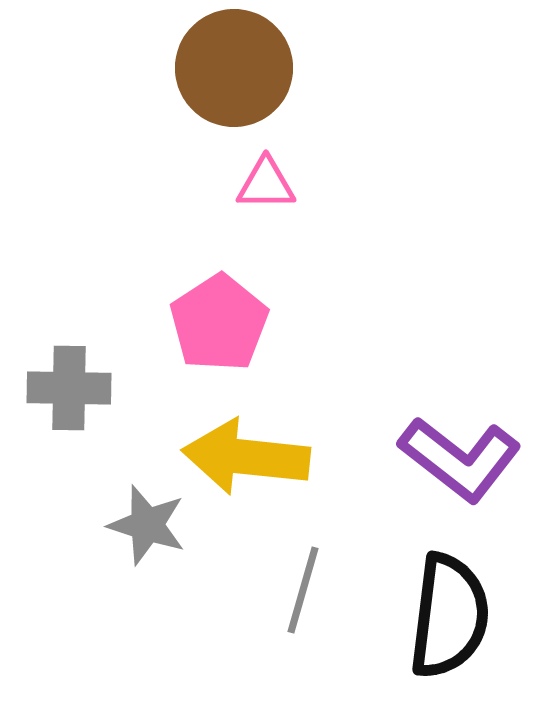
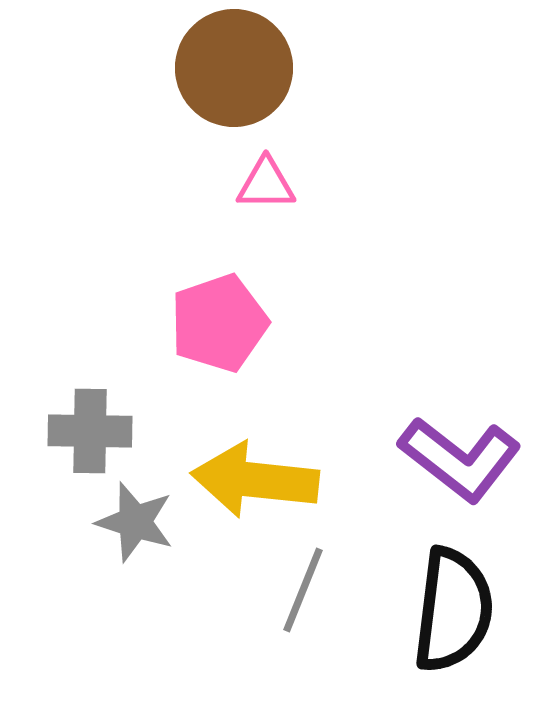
pink pentagon: rotated 14 degrees clockwise
gray cross: moved 21 px right, 43 px down
yellow arrow: moved 9 px right, 23 px down
gray star: moved 12 px left, 3 px up
gray line: rotated 6 degrees clockwise
black semicircle: moved 4 px right, 6 px up
